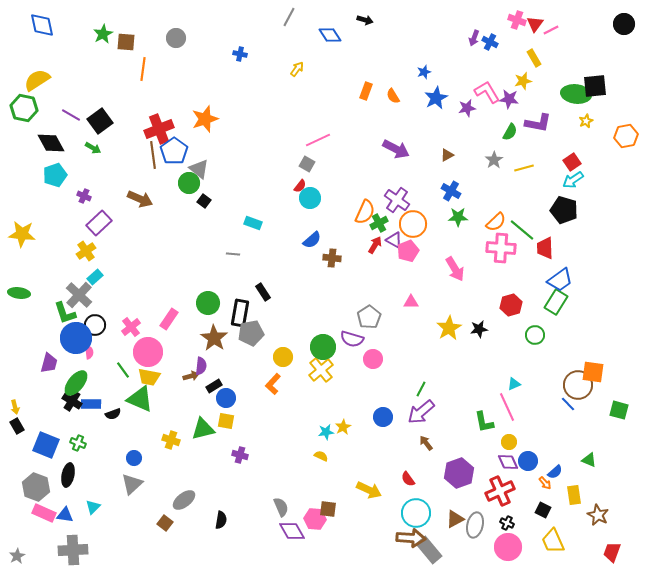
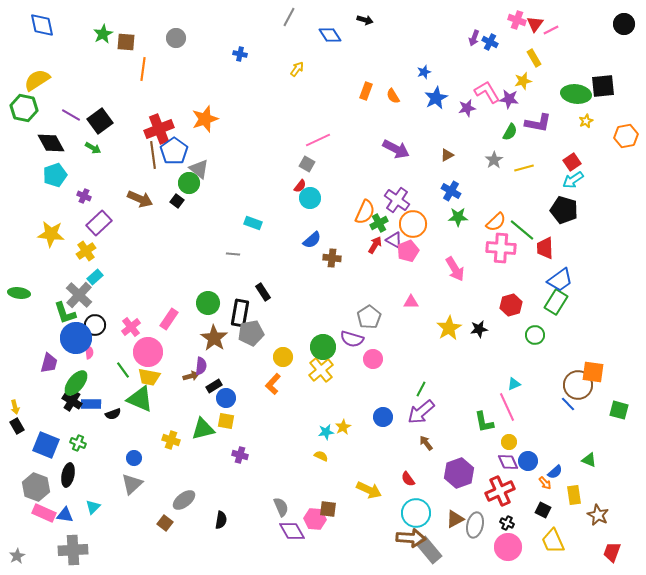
black square at (595, 86): moved 8 px right
black square at (204, 201): moved 27 px left
yellow star at (22, 234): moved 29 px right
